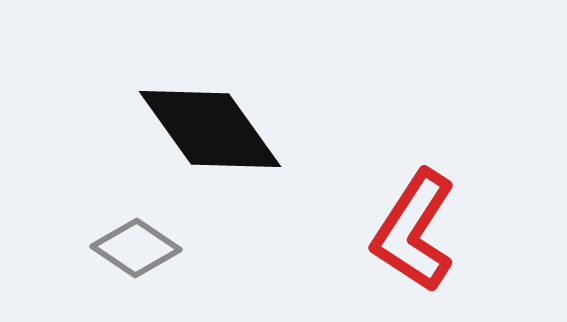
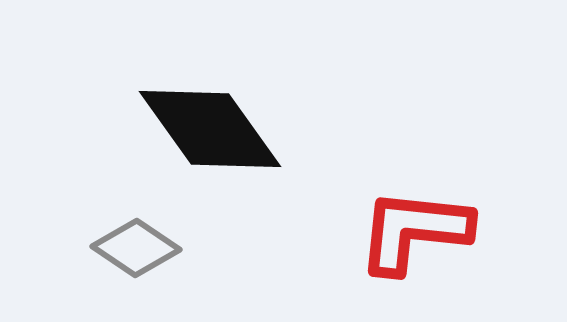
red L-shape: rotated 63 degrees clockwise
